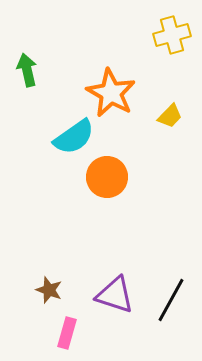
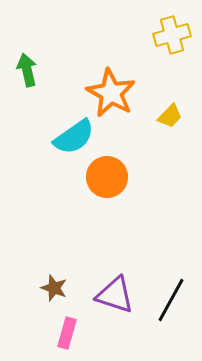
brown star: moved 5 px right, 2 px up
